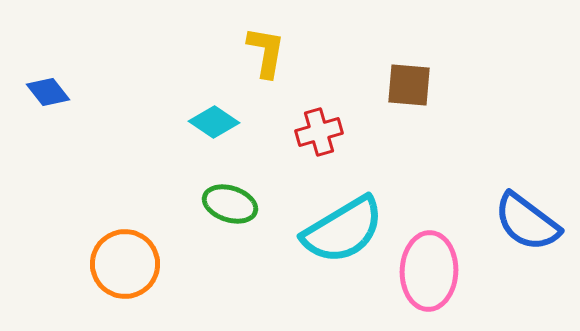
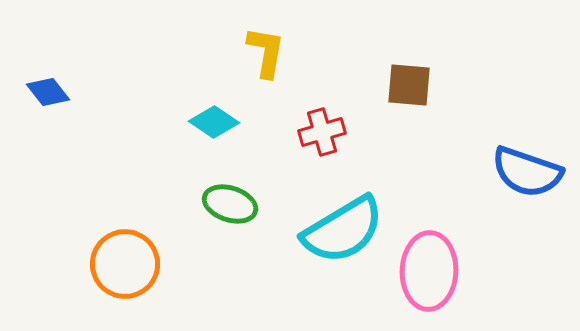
red cross: moved 3 px right
blue semicircle: moved 50 px up; rotated 18 degrees counterclockwise
